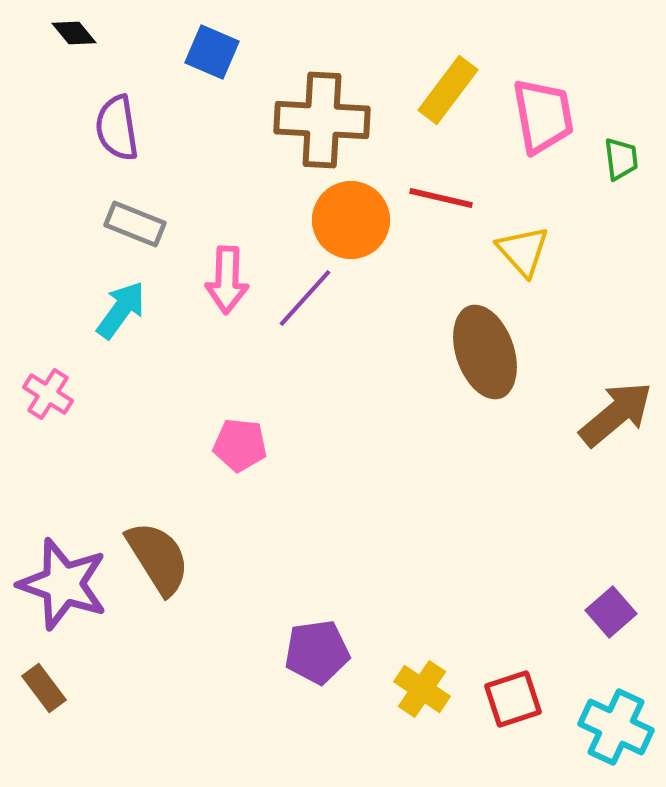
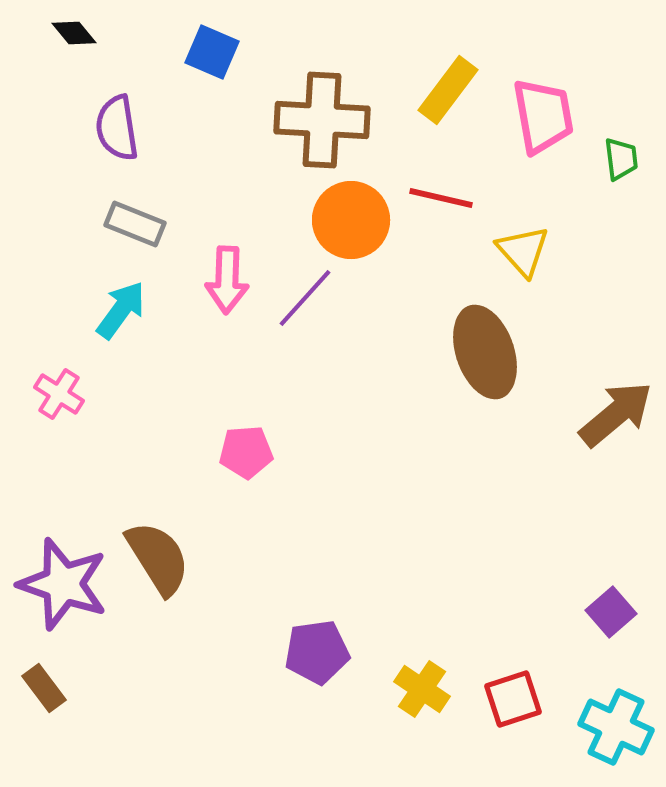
pink cross: moved 11 px right
pink pentagon: moved 6 px right, 7 px down; rotated 10 degrees counterclockwise
